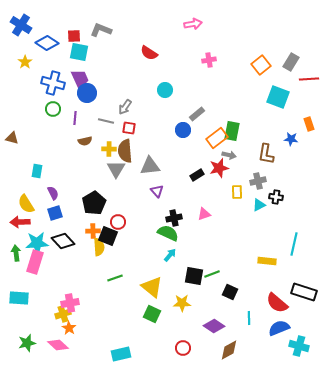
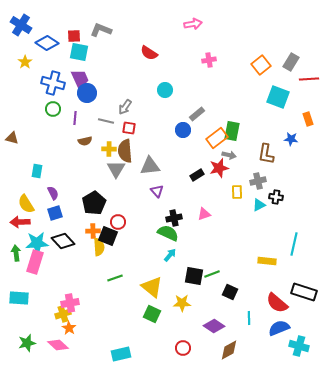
orange rectangle at (309, 124): moved 1 px left, 5 px up
